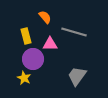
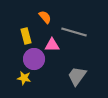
pink triangle: moved 2 px right, 1 px down
purple circle: moved 1 px right
yellow star: rotated 16 degrees counterclockwise
